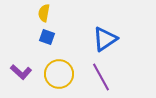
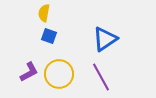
blue square: moved 2 px right, 1 px up
purple L-shape: moved 8 px right; rotated 70 degrees counterclockwise
